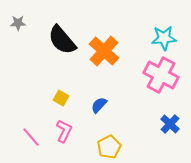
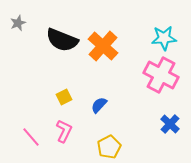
gray star: rotated 21 degrees counterclockwise
black semicircle: rotated 28 degrees counterclockwise
orange cross: moved 1 px left, 5 px up
yellow square: moved 3 px right, 1 px up; rotated 35 degrees clockwise
